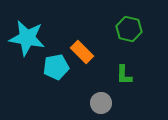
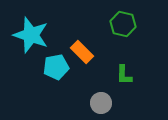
green hexagon: moved 6 px left, 5 px up
cyan star: moved 4 px right, 3 px up; rotated 9 degrees clockwise
